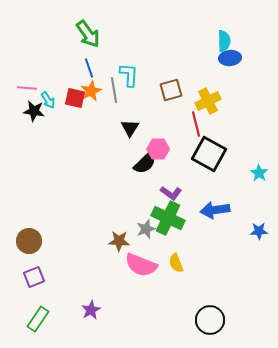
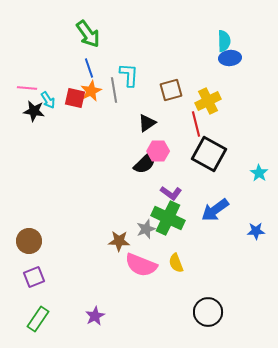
black triangle: moved 17 px right, 5 px up; rotated 24 degrees clockwise
pink hexagon: moved 2 px down
blue arrow: rotated 28 degrees counterclockwise
blue star: moved 3 px left
purple star: moved 4 px right, 6 px down
black circle: moved 2 px left, 8 px up
